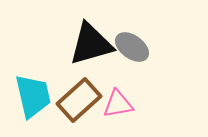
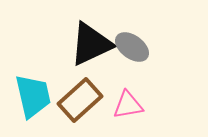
black triangle: rotated 9 degrees counterclockwise
brown rectangle: moved 1 px right
pink triangle: moved 10 px right, 1 px down
